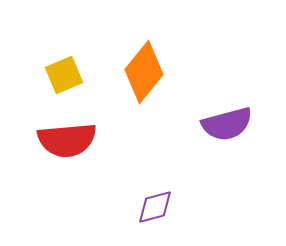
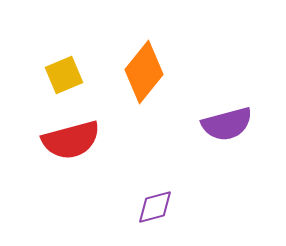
red semicircle: moved 4 px right; rotated 10 degrees counterclockwise
